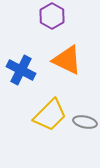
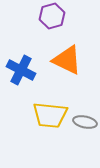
purple hexagon: rotated 15 degrees clockwise
yellow trapezoid: rotated 51 degrees clockwise
